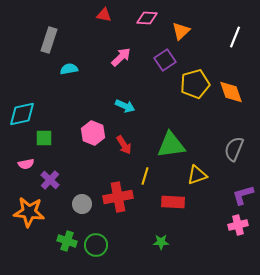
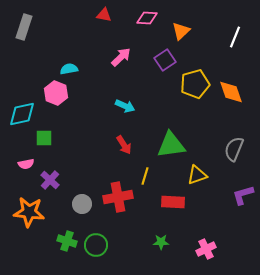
gray rectangle: moved 25 px left, 13 px up
pink hexagon: moved 37 px left, 40 px up
pink cross: moved 32 px left, 24 px down; rotated 12 degrees counterclockwise
